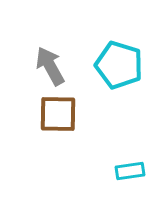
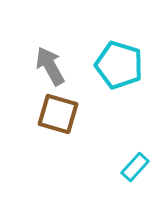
brown square: rotated 15 degrees clockwise
cyan rectangle: moved 5 px right, 4 px up; rotated 40 degrees counterclockwise
